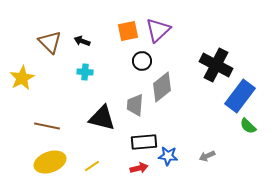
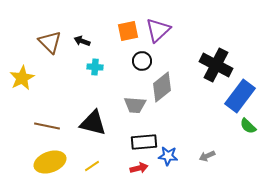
cyan cross: moved 10 px right, 5 px up
gray trapezoid: rotated 90 degrees counterclockwise
black triangle: moved 9 px left, 5 px down
